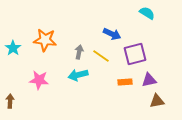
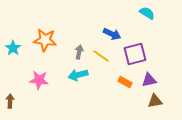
orange rectangle: rotated 32 degrees clockwise
brown triangle: moved 2 px left
